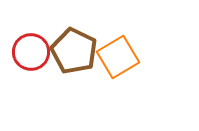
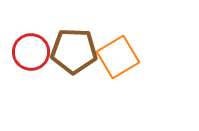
brown pentagon: rotated 24 degrees counterclockwise
